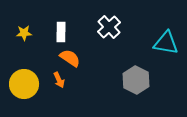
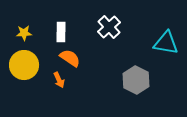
yellow circle: moved 19 px up
